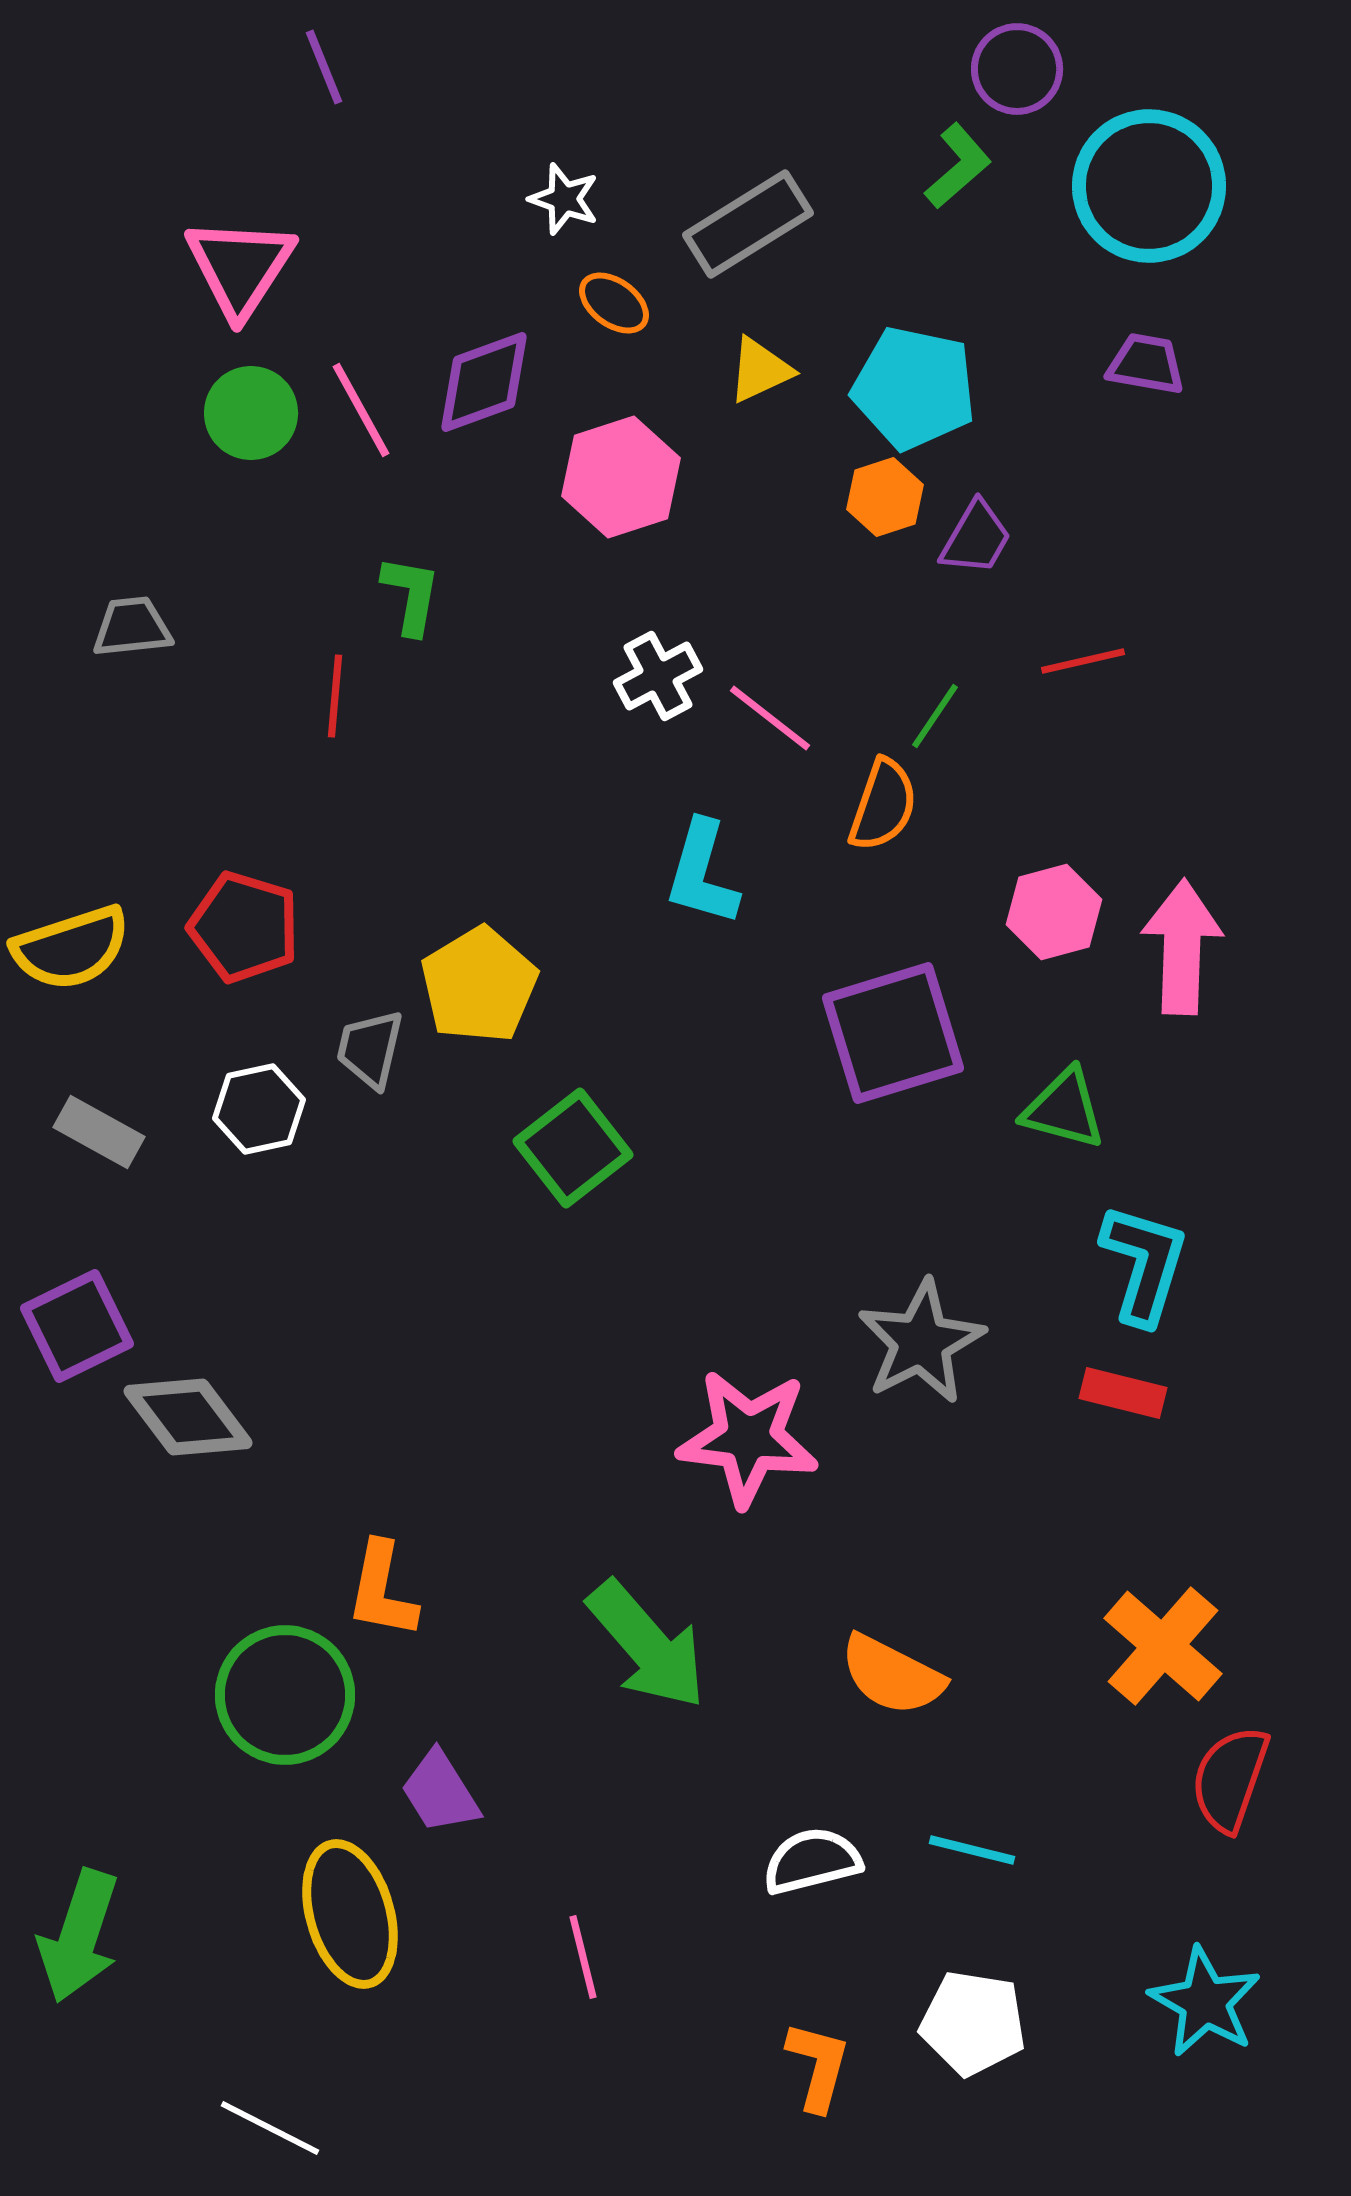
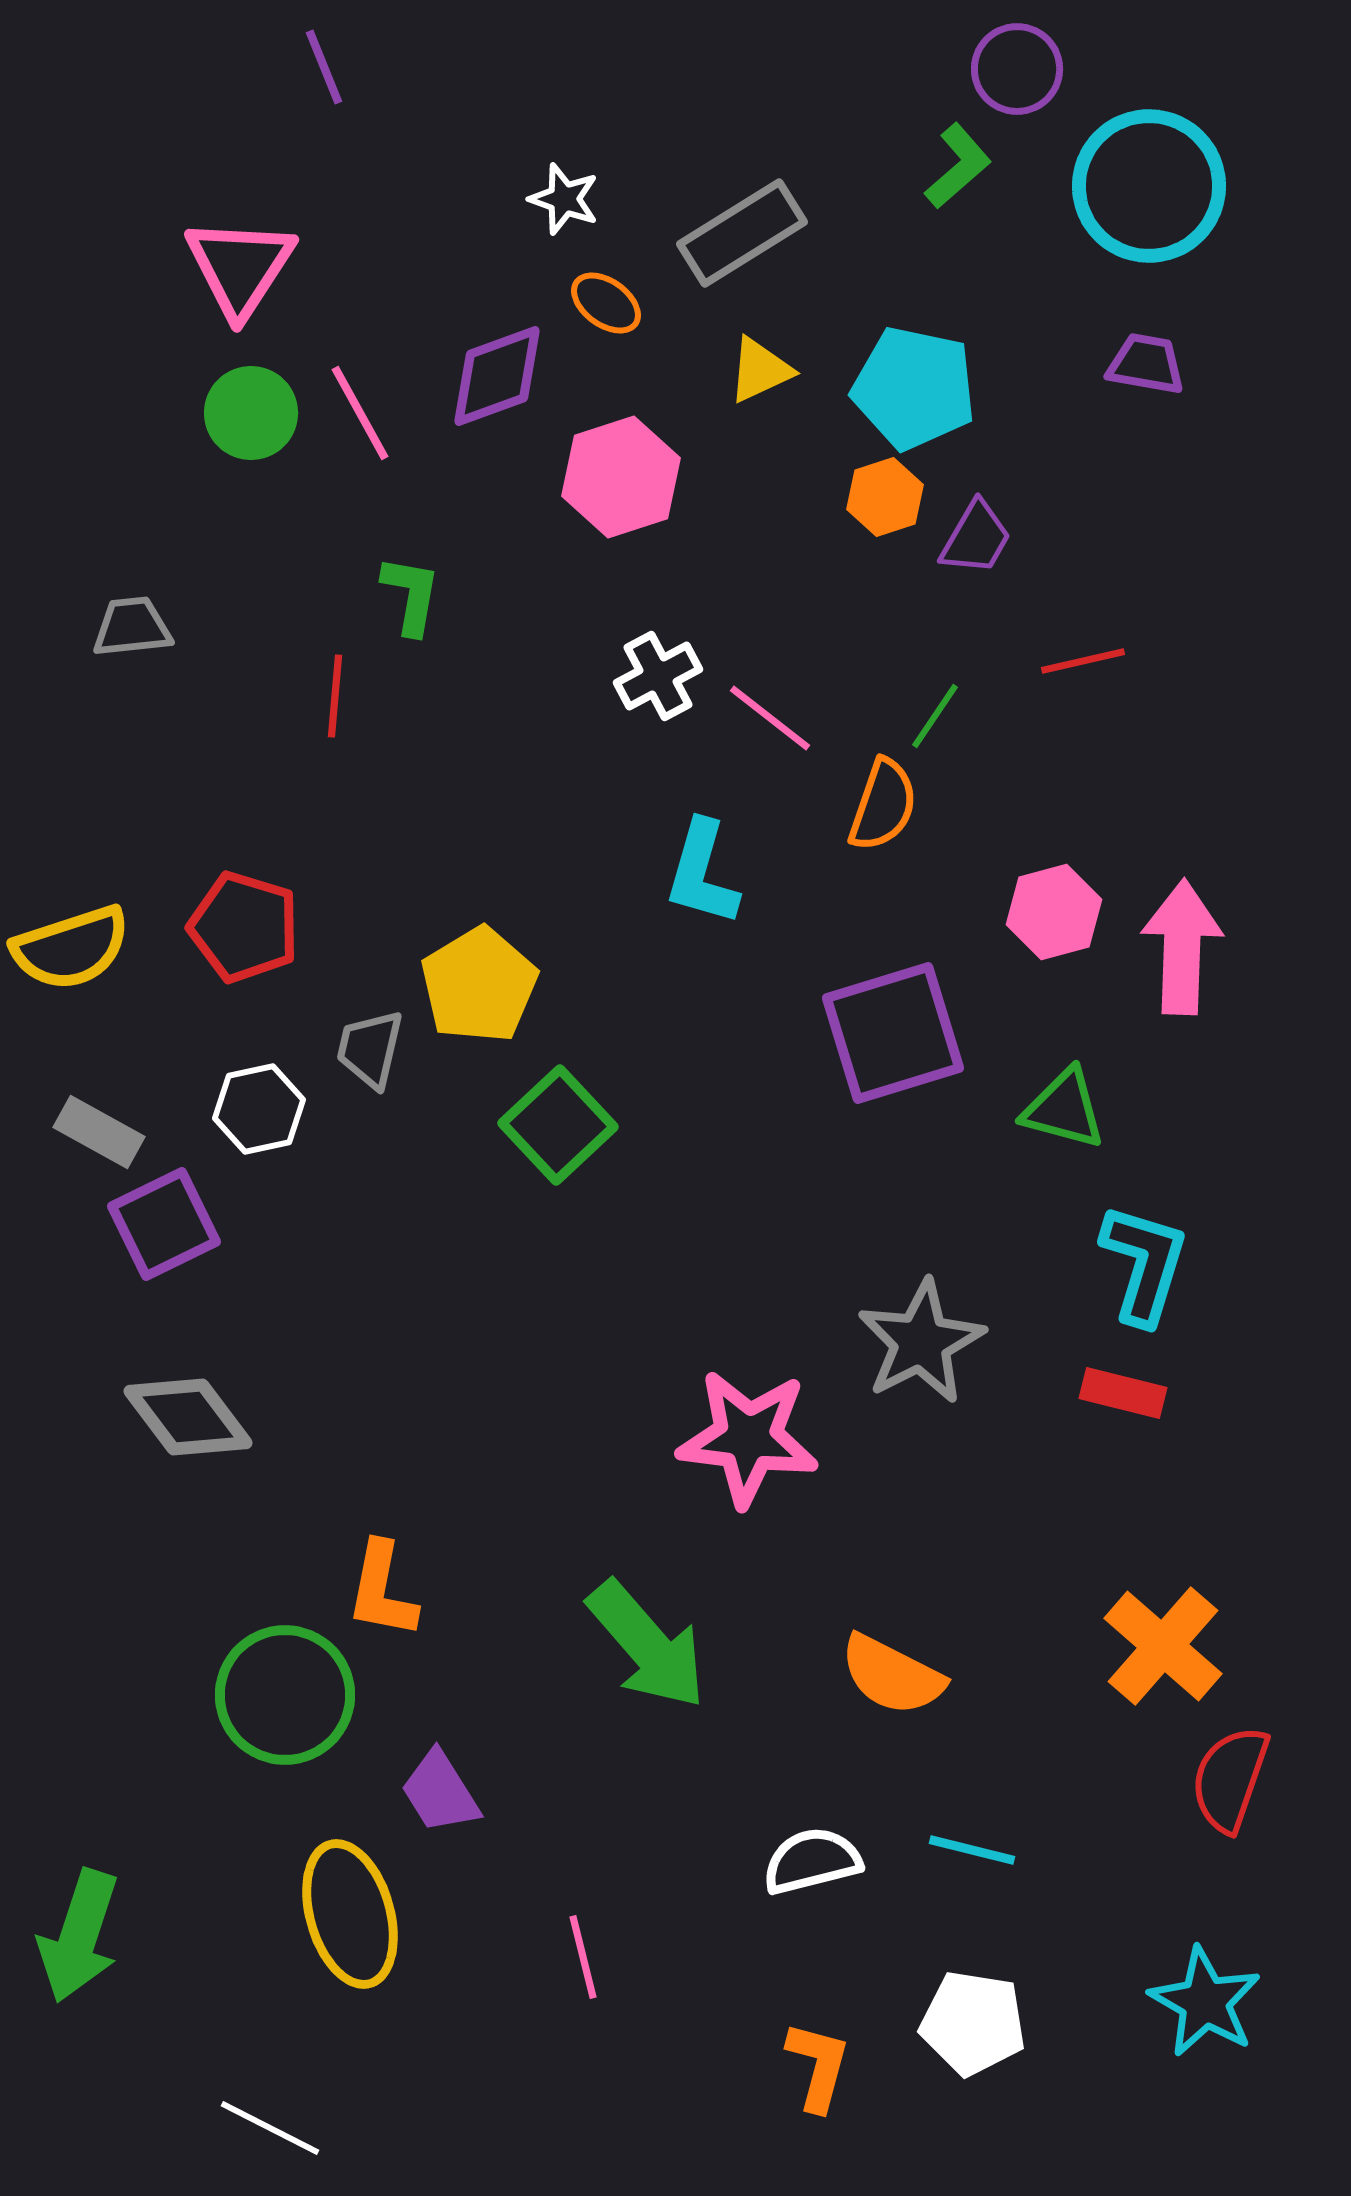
gray rectangle at (748, 224): moved 6 px left, 9 px down
orange ellipse at (614, 303): moved 8 px left
purple diamond at (484, 382): moved 13 px right, 6 px up
pink line at (361, 410): moved 1 px left, 3 px down
green square at (573, 1148): moved 15 px left, 23 px up; rotated 5 degrees counterclockwise
purple square at (77, 1326): moved 87 px right, 102 px up
